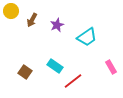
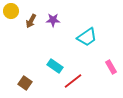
brown arrow: moved 1 px left, 1 px down
purple star: moved 4 px left, 5 px up; rotated 24 degrees clockwise
brown square: moved 11 px down
